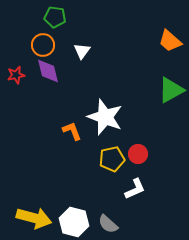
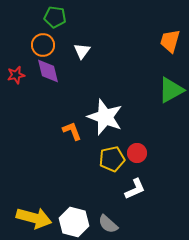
orange trapezoid: rotated 65 degrees clockwise
red circle: moved 1 px left, 1 px up
